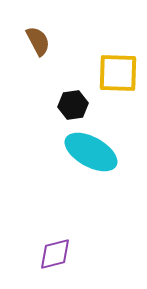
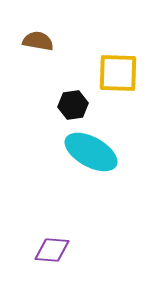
brown semicircle: rotated 52 degrees counterclockwise
purple diamond: moved 3 px left, 4 px up; rotated 18 degrees clockwise
